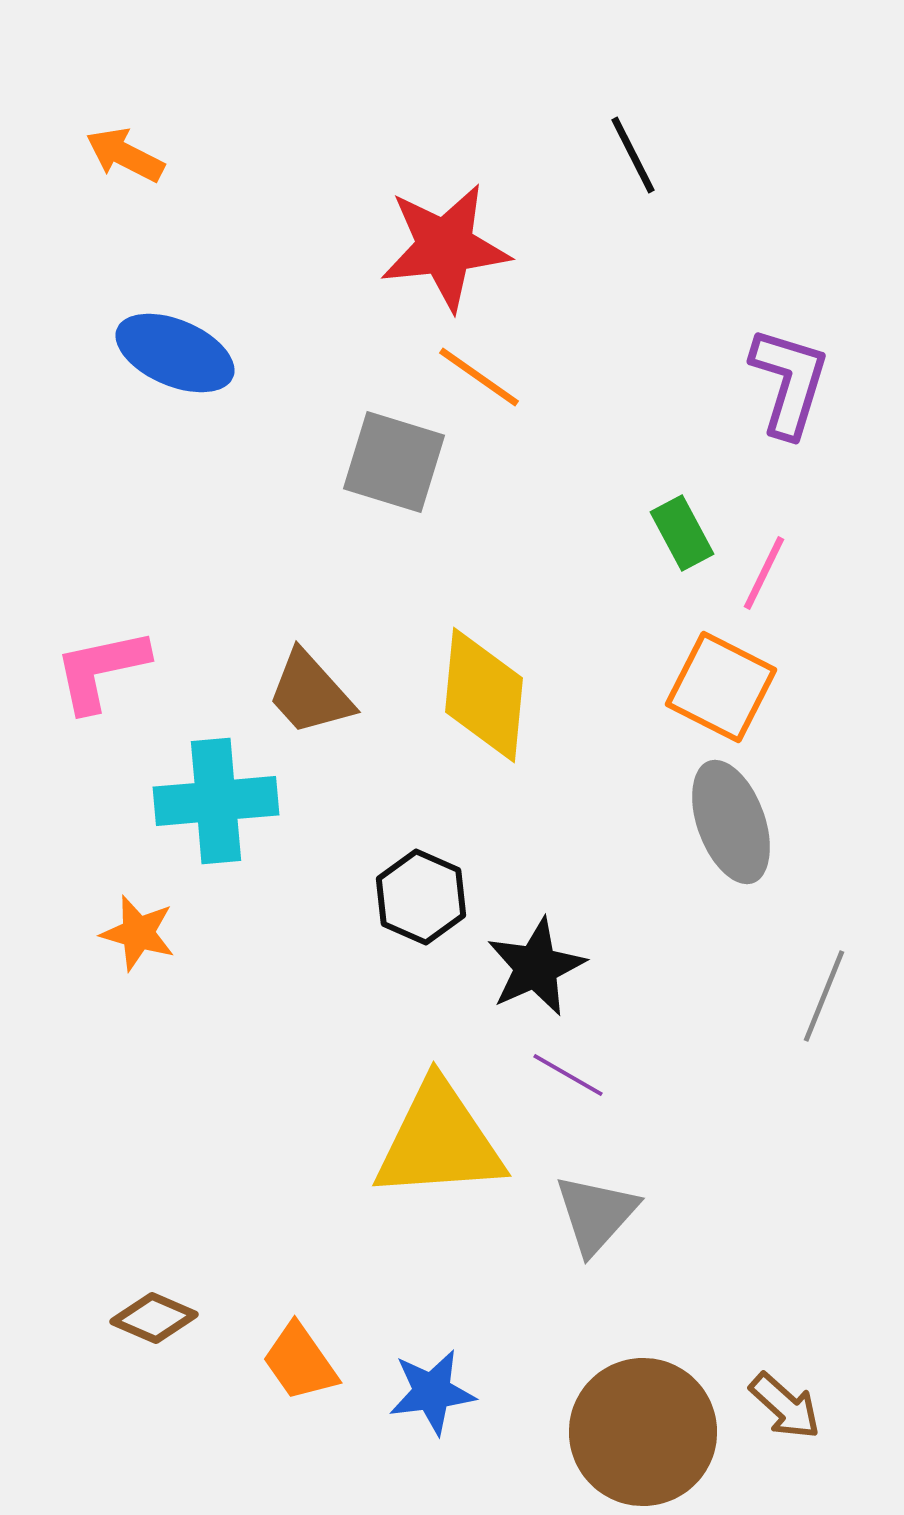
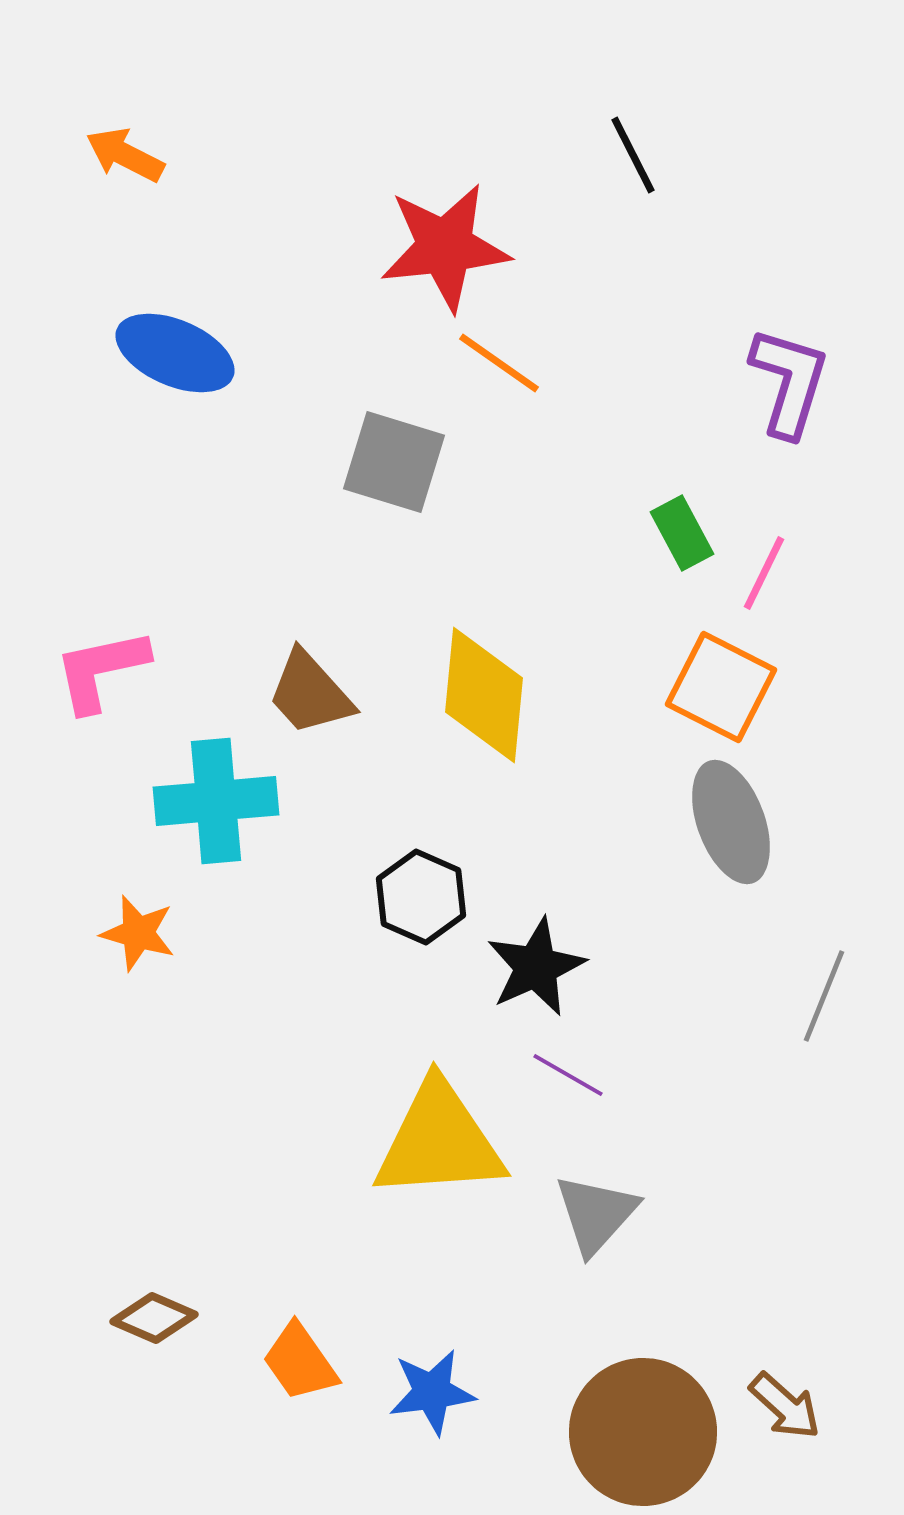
orange line: moved 20 px right, 14 px up
